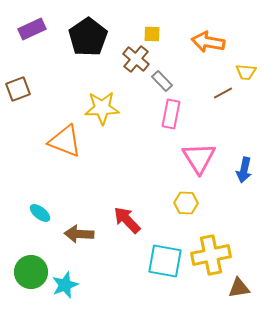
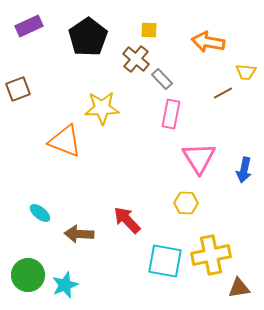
purple rectangle: moved 3 px left, 3 px up
yellow square: moved 3 px left, 4 px up
gray rectangle: moved 2 px up
green circle: moved 3 px left, 3 px down
